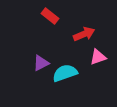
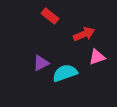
pink triangle: moved 1 px left
